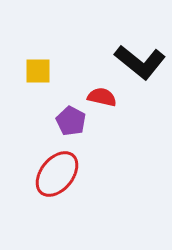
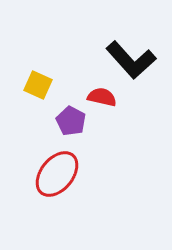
black L-shape: moved 9 px left, 2 px up; rotated 9 degrees clockwise
yellow square: moved 14 px down; rotated 24 degrees clockwise
